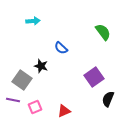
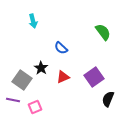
cyan arrow: rotated 80 degrees clockwise
black star: moved 2 px down; rotated 16 degrees clockwise
red triangle: moved 1 px left, 34 px up
